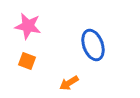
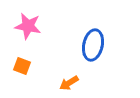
blue ellipse: rotated 32 degrees clockwise
orange square: moved 5 px left, 5 px down
